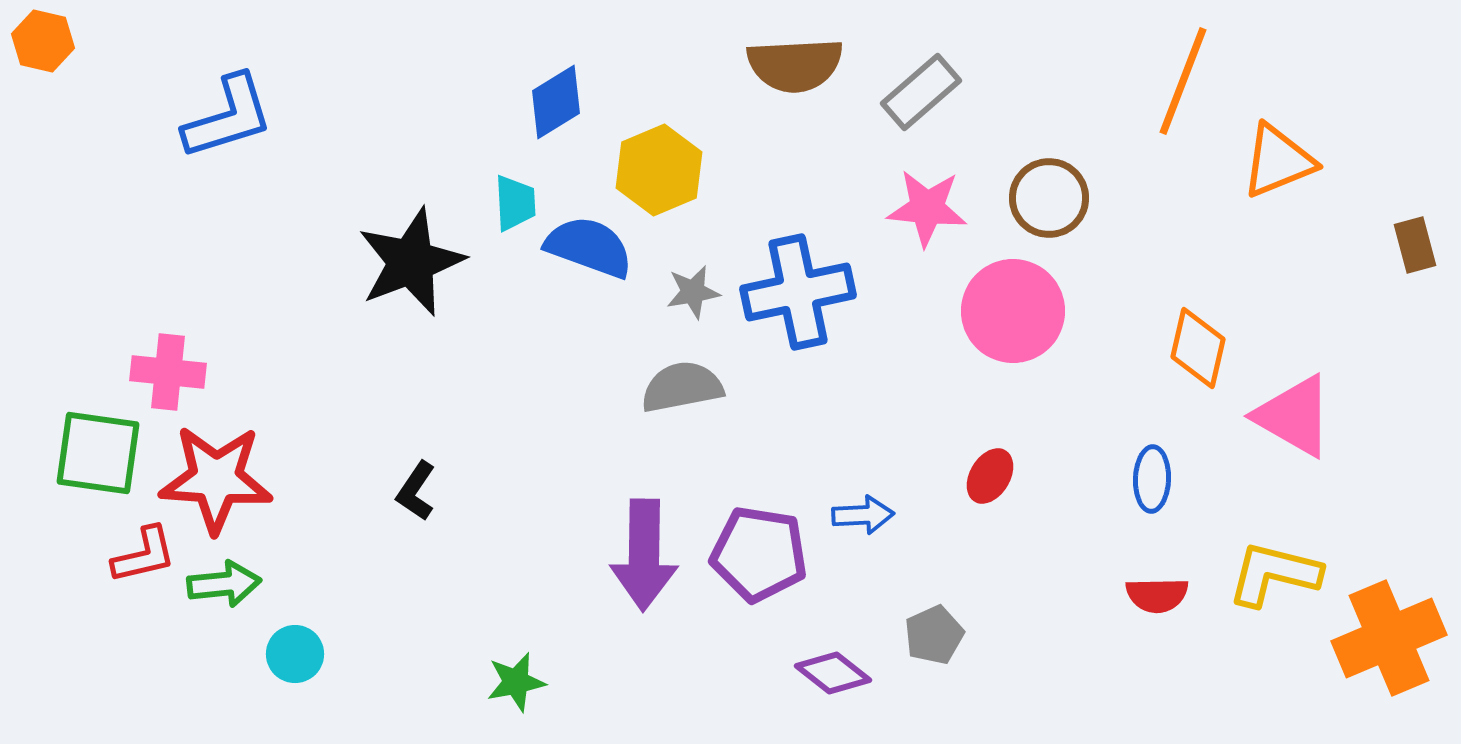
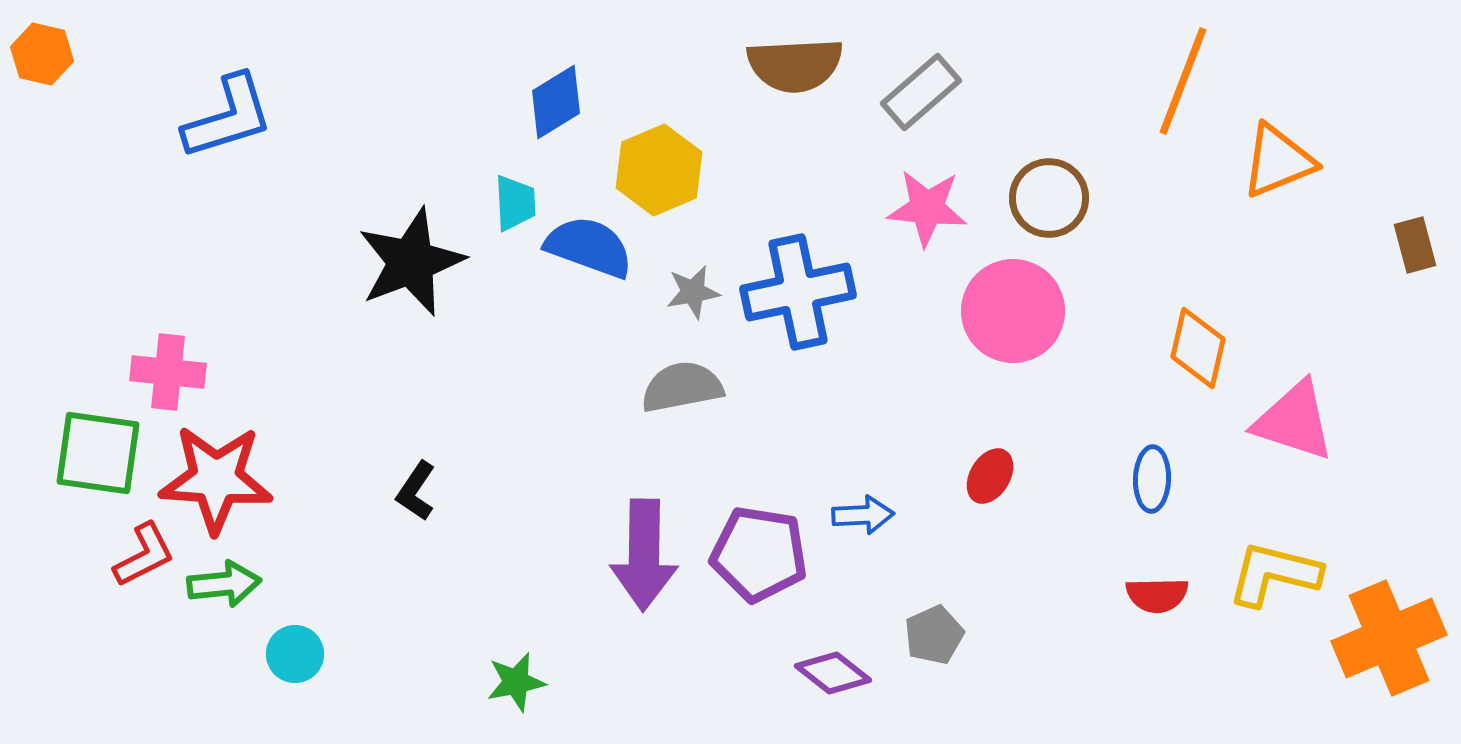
orange hexagon: moved 1 px left, 13 px down
pink triangle: moved 5 px down; rotated 12 degrees counterclockwise
red L-shape: rotated 14 degrees counterclockwise
